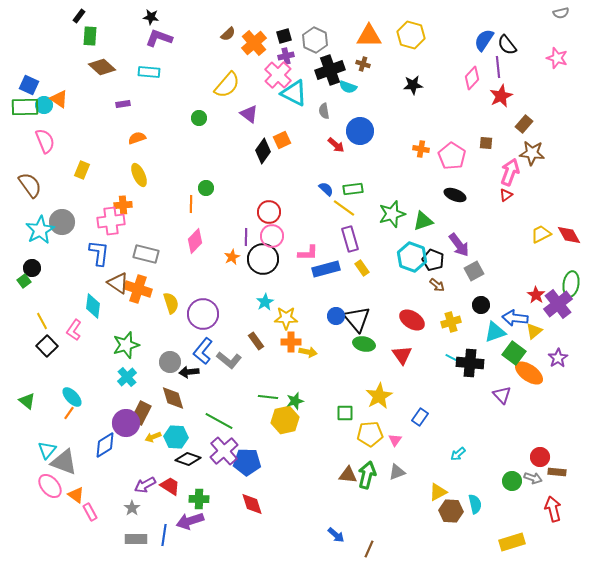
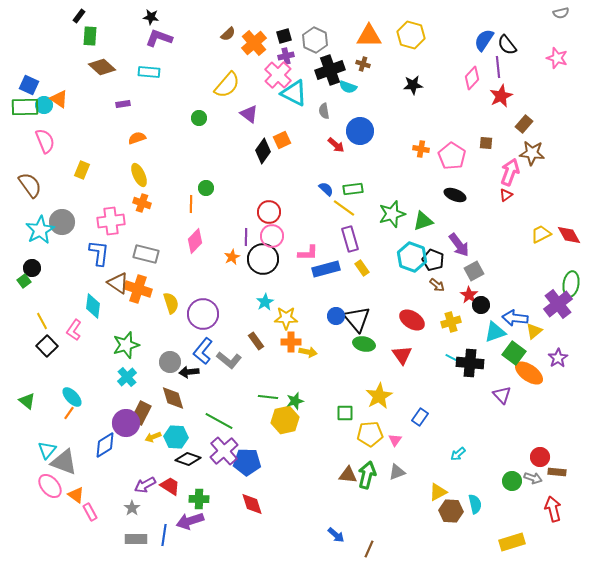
orange cross at (123, 205): moved 19 px right, 2 px up; rotated 24 degrees clockwise
red star at (536, 295): moved 67 px left
